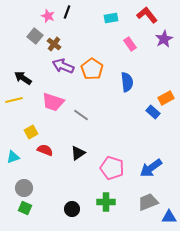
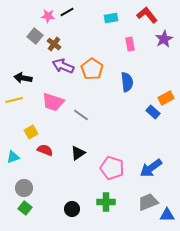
black line: rotated 40 degrees clockwise
pink star: rotated 16 degrees counterclockwise
pink rectangle: rotated 24 degrees clockwise
black arrow: rotated 24 degrees counterclockwise
green square: rotated 16 degrees clockwise
blue triangle: moved 2 px left, 2 px up
